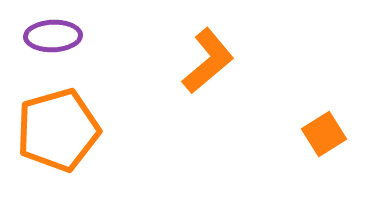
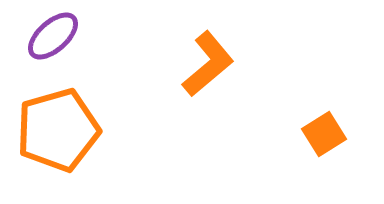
purple ellipse: rotated 40 degrees counterclockwise
orange L-shape: moved 3 px down
